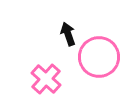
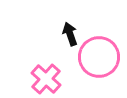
black arrow: moved 2 px right
